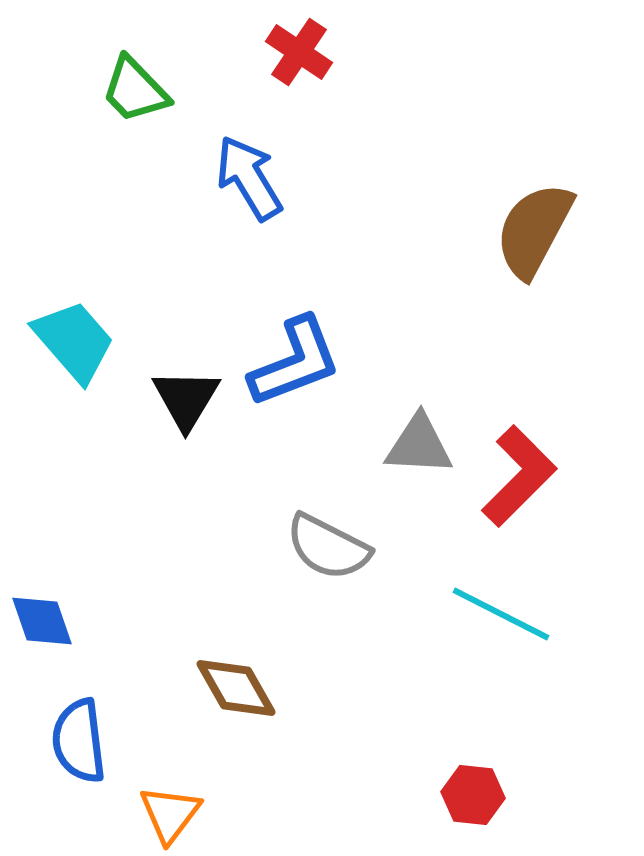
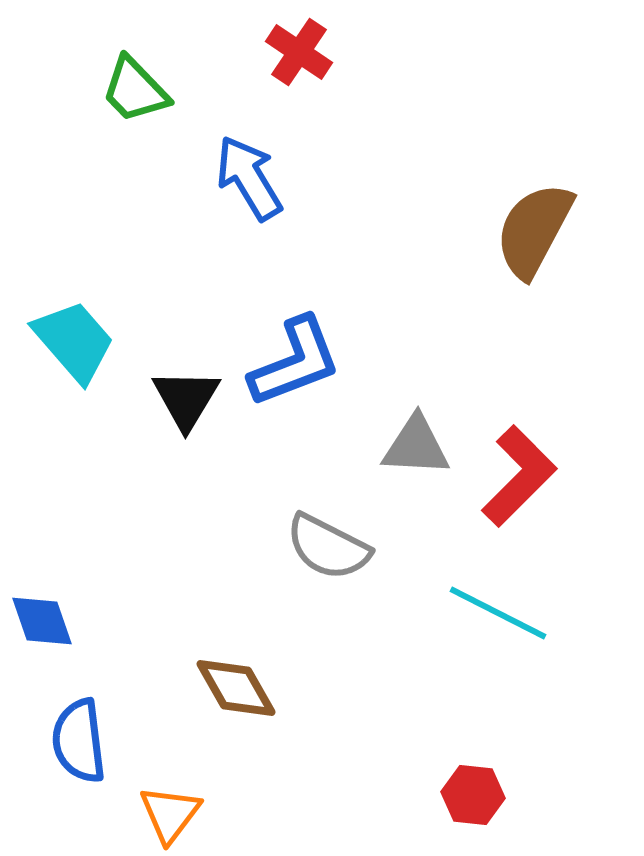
gray triangle: moved 3 px left, 1 px down
cyan line: moved 3 px left, 1 px up
